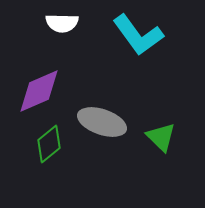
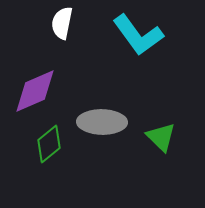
white semicircle: rotated 100 degrees clockwise
purple diamond: moved 4 px left
gray ellipse: rotated 18 degrees counterclockwise
